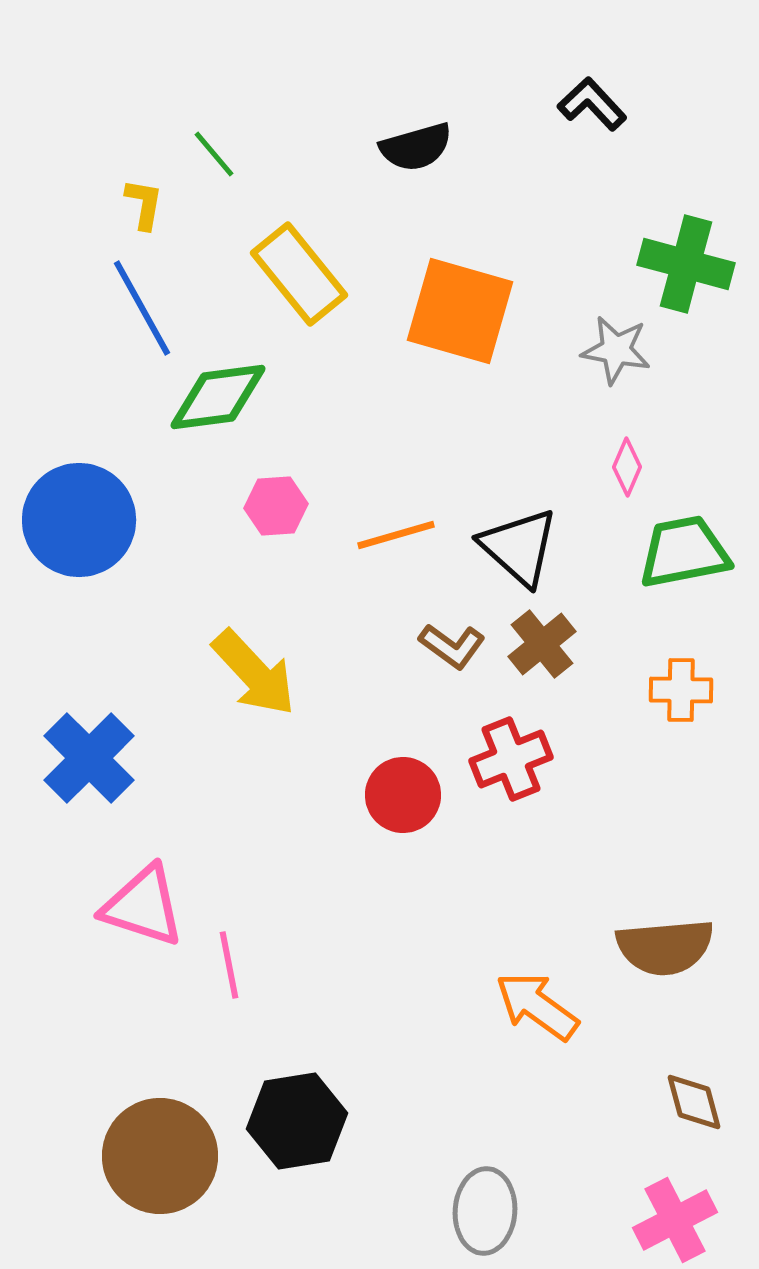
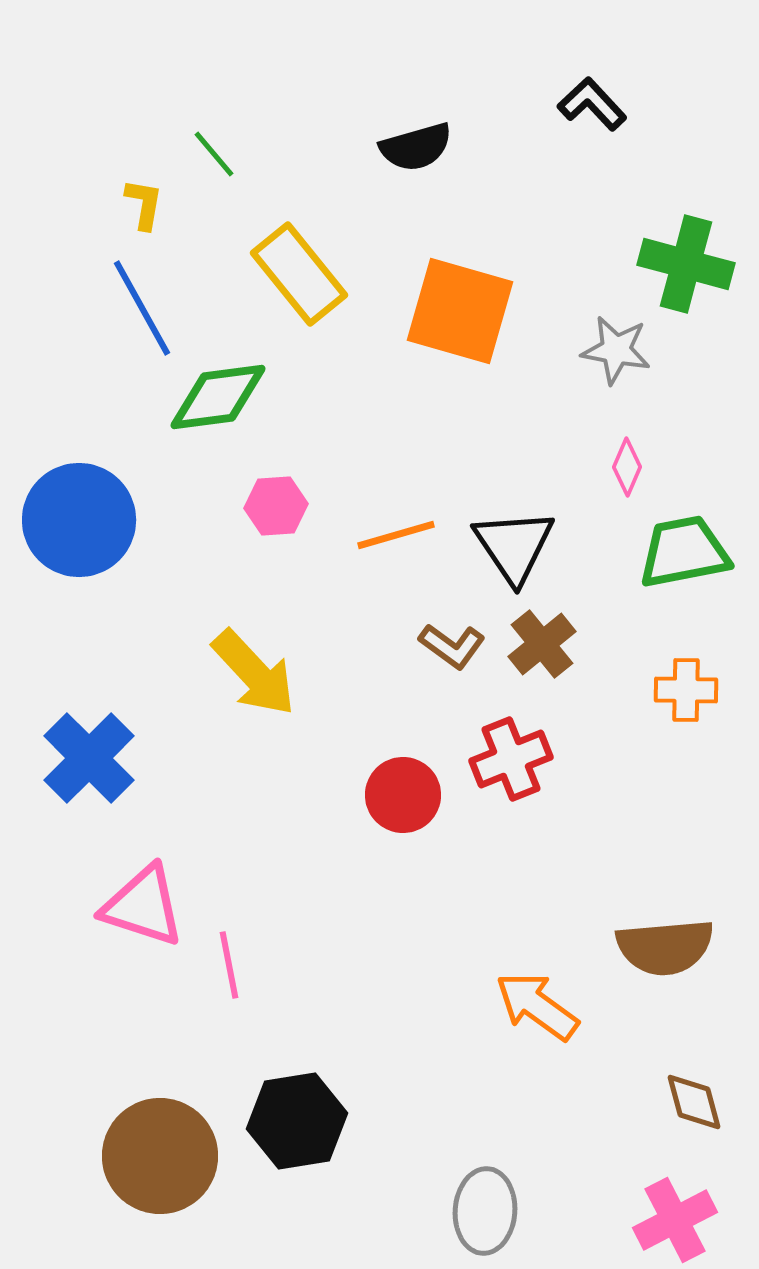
black triangle: moved 5 px left, 1 px up; rotated 14 degrees clockwise
orange cross: moved 5 px right
